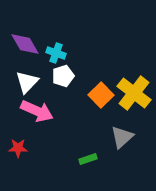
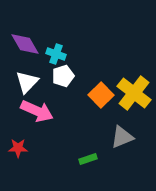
cyan cross: moved 1 px down
gray triangle: rotated 20 degrees clockwise
